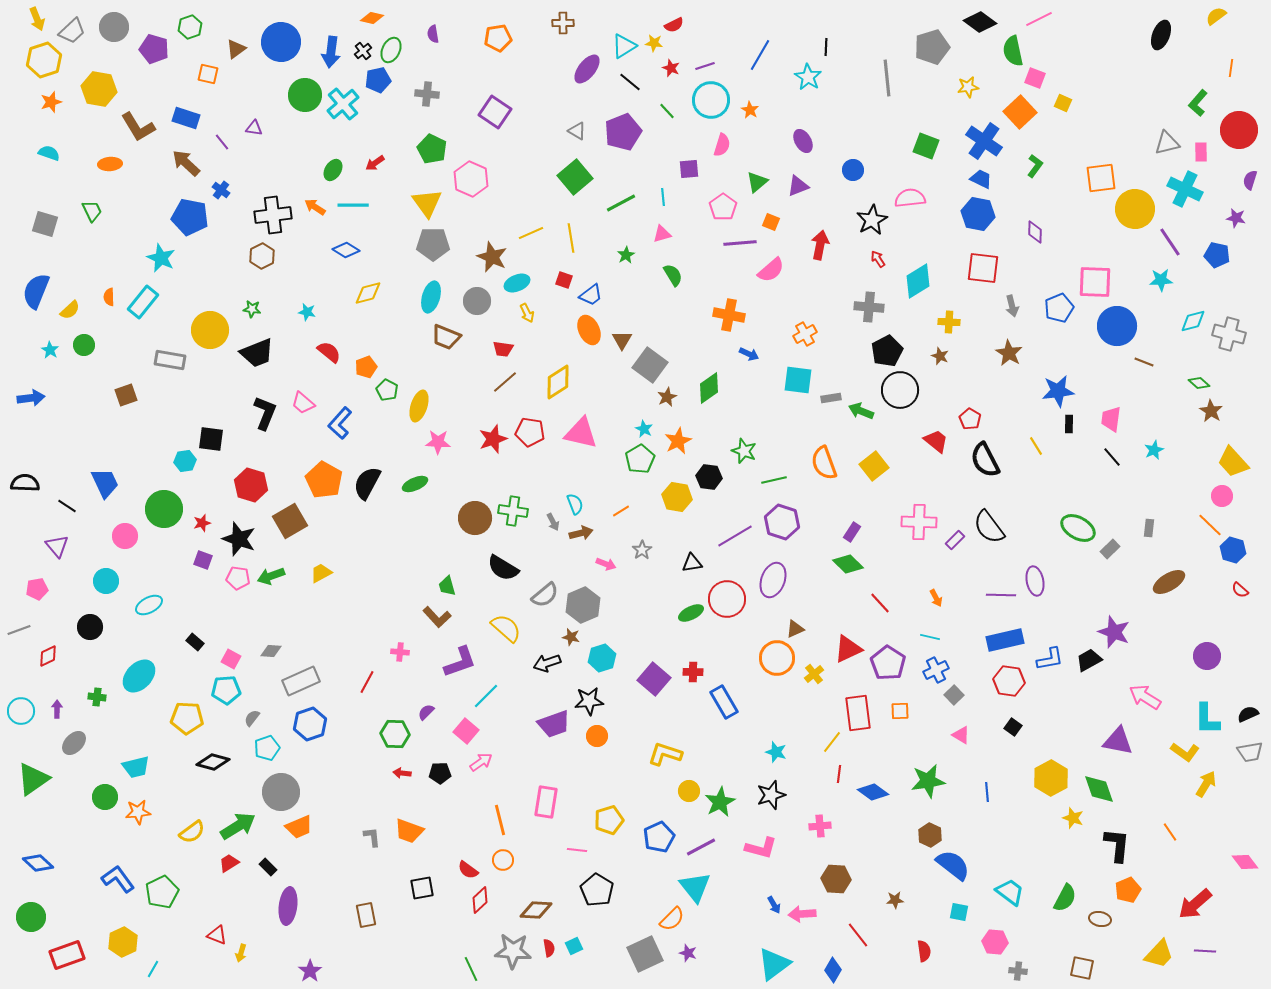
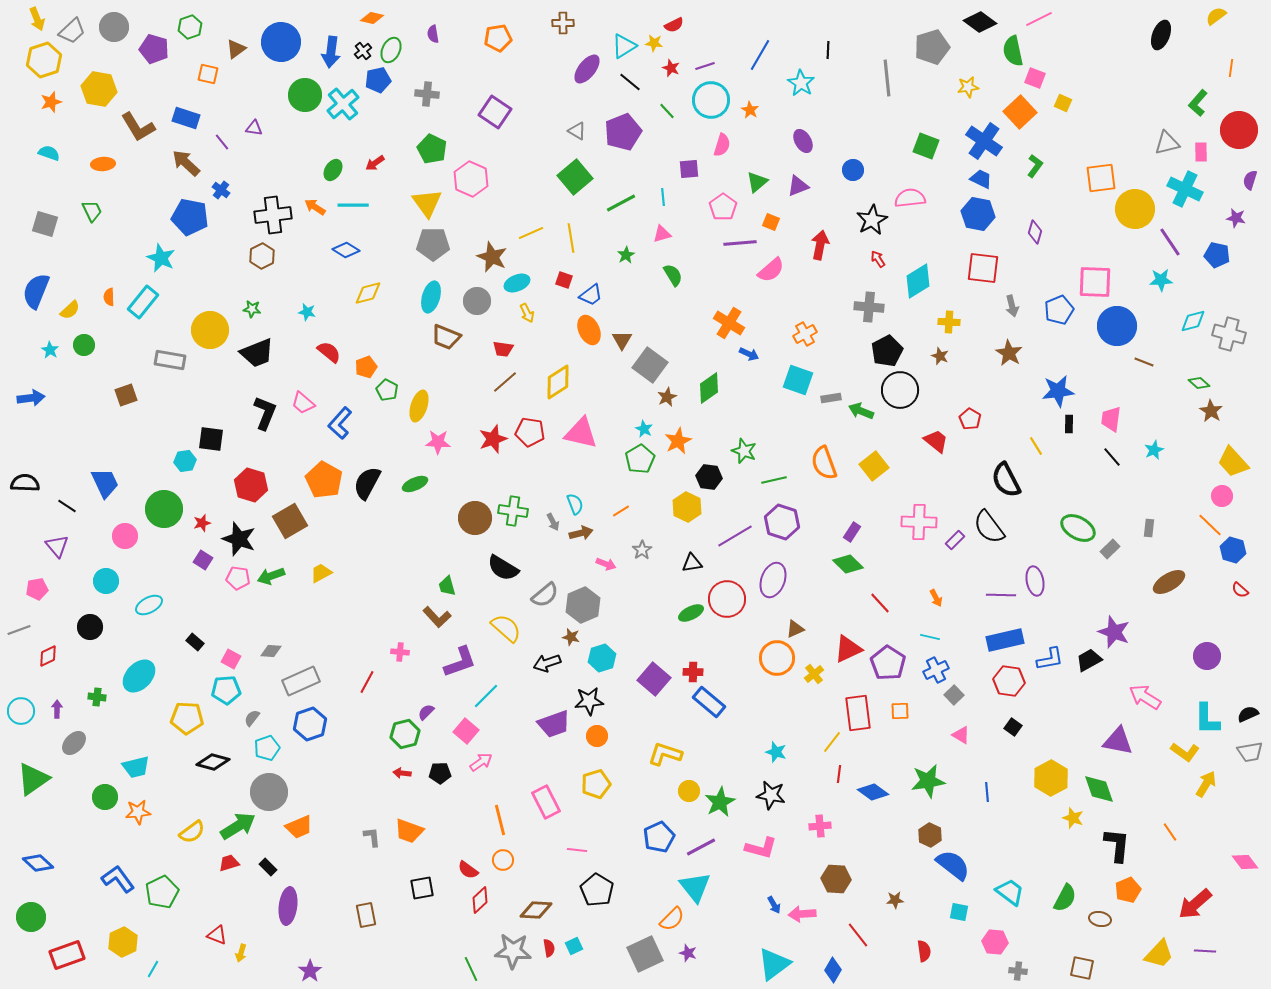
black line at (826, 47): moved 2 px right, 3 px down
cyan star at (808, 77): moved 7 px left, 6 px down
orange ellipse at (110, 164): moved 7 px left
purple diamond at (1035, 232): rotated 15 degrees clockwise
blue pentagon at (1059, 308): moved 2 px down
orange cross at (729, 315): moved 8 px down; rotated 20 degrees clockwise
cyan square at (798, 380): rotated 12 degrees clockwise
black semicircle at (985, 460): moved 21 px right, 20 px down
yellow hexagon at (677, 497): moved 10 px right, 10 px down; rotated 16 degrees clockwise
purple square at (203, 560): rotated 12 degrees clockwise
blue rectangle at (724, 702): moved 15 px left; rotated 20 degrees counterclockwise
green hexagon at (395, 734): moved 10 px right; rotated 16 degrees counterclockwise
gray circle at (281, 792): moved 12 px left
black star at (771, 795): rotated 28 degrees clockwise
pink rectangle at (546, 802): rotated 36 degrees counterclockwise
yellow pentagon at (609, 820): moved 13 px left, 36 px up
red trapezoid at (229, 863): rotated 15 degrees clockwise
